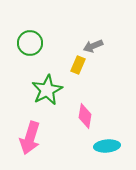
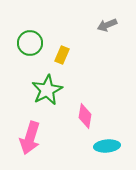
gray arrow: moved 14 px right, 21 px up
yellow rectangle: moved 16 px left, 10 px up
